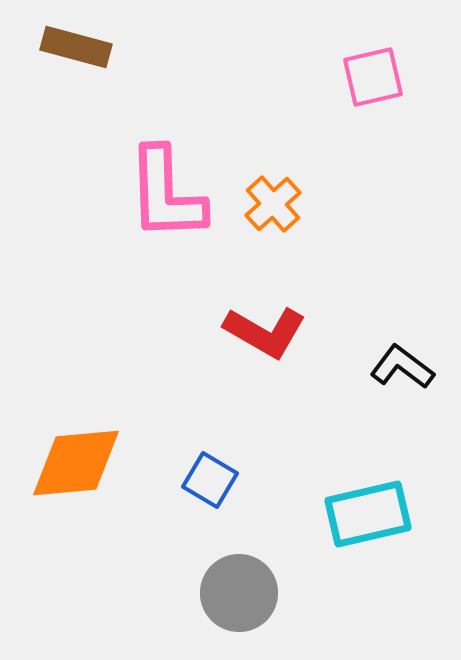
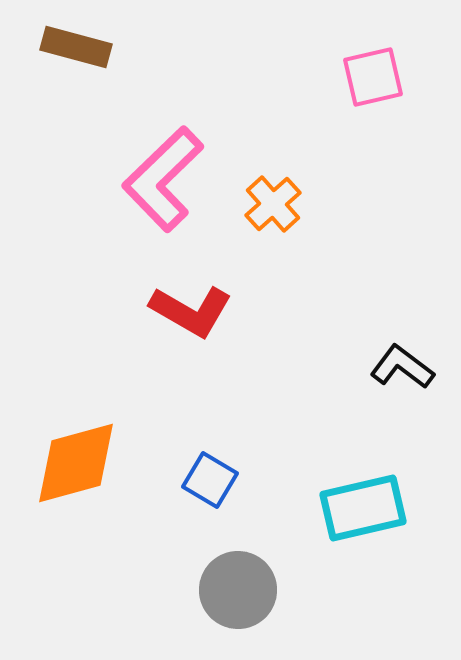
pink L-shape: moved 3 px left, 15 px up; rotated 48 degrees clockwise
red L-shape: moved 74 px left, 21 px up
orange diamond: rotated 10 degrees counterclockwise
cyan rectangle: moved 5 px left, 6 px up
gray circle: moved 1 px left, 3 px up
